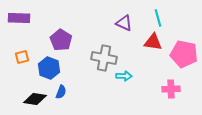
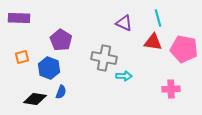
pink pentagon: moved 5 px up
